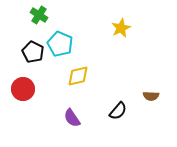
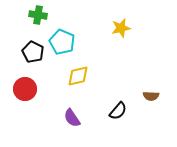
green cross: moved 1 px left; rotated 24 degrees counterclockwise
yellow star: rotated 12 degrees clockwise
cyan pentagon: moved 2 px right, 2 px up
red circle: moved 2 px right
